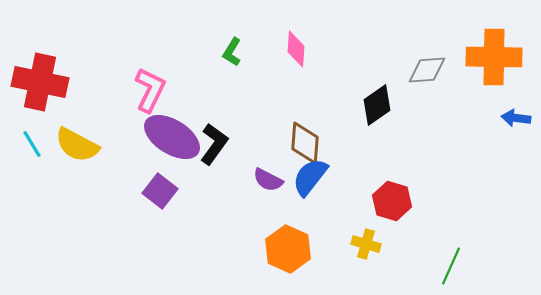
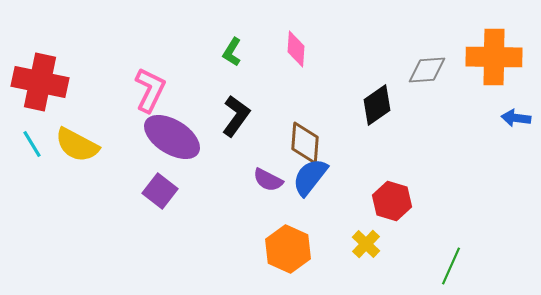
black L-shape: moved 22 px right, 28 px up
yellow cross: rotated 28 degrees clockwise
